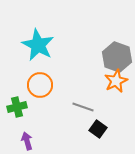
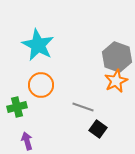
orange circle: moved 1 px right
